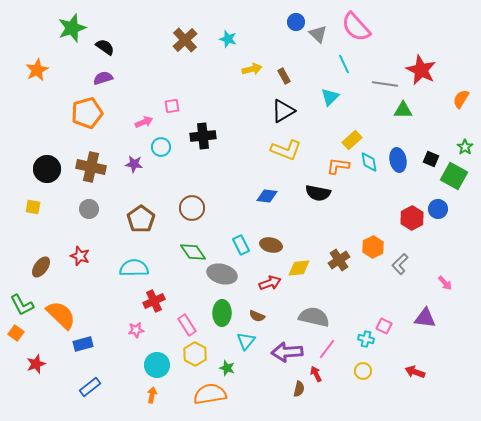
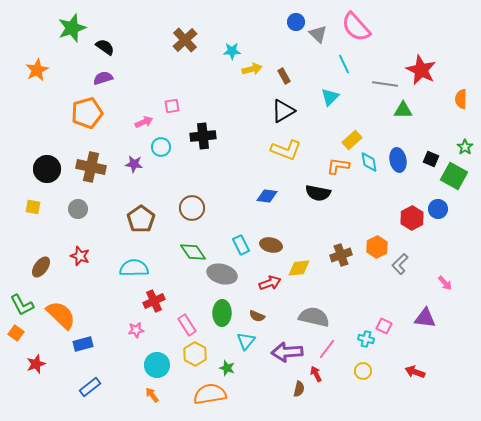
cyan star at (228, 39): moved 4 px right, 12 px down; rotated 18 degrees counterclockwise
orange semicircle at (461, 99): rotated 30 degrees counterclockwise
gray circle at (89, 209): moved 11 px left
orange hexagon at (373, 247): moved 4 px right
brown cross at (339, 260): moved 2 px right, 5 px up; rotated 15 degrees clockwise
orange arrow at (152, 395): rotated 49 degrees counterclockwise
